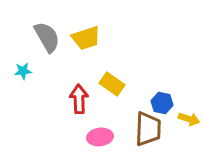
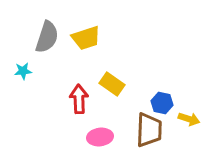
gray semicircle: rotated 48 degrees clockwise
brown trapezoid: moved 1 px right, 1 px down
